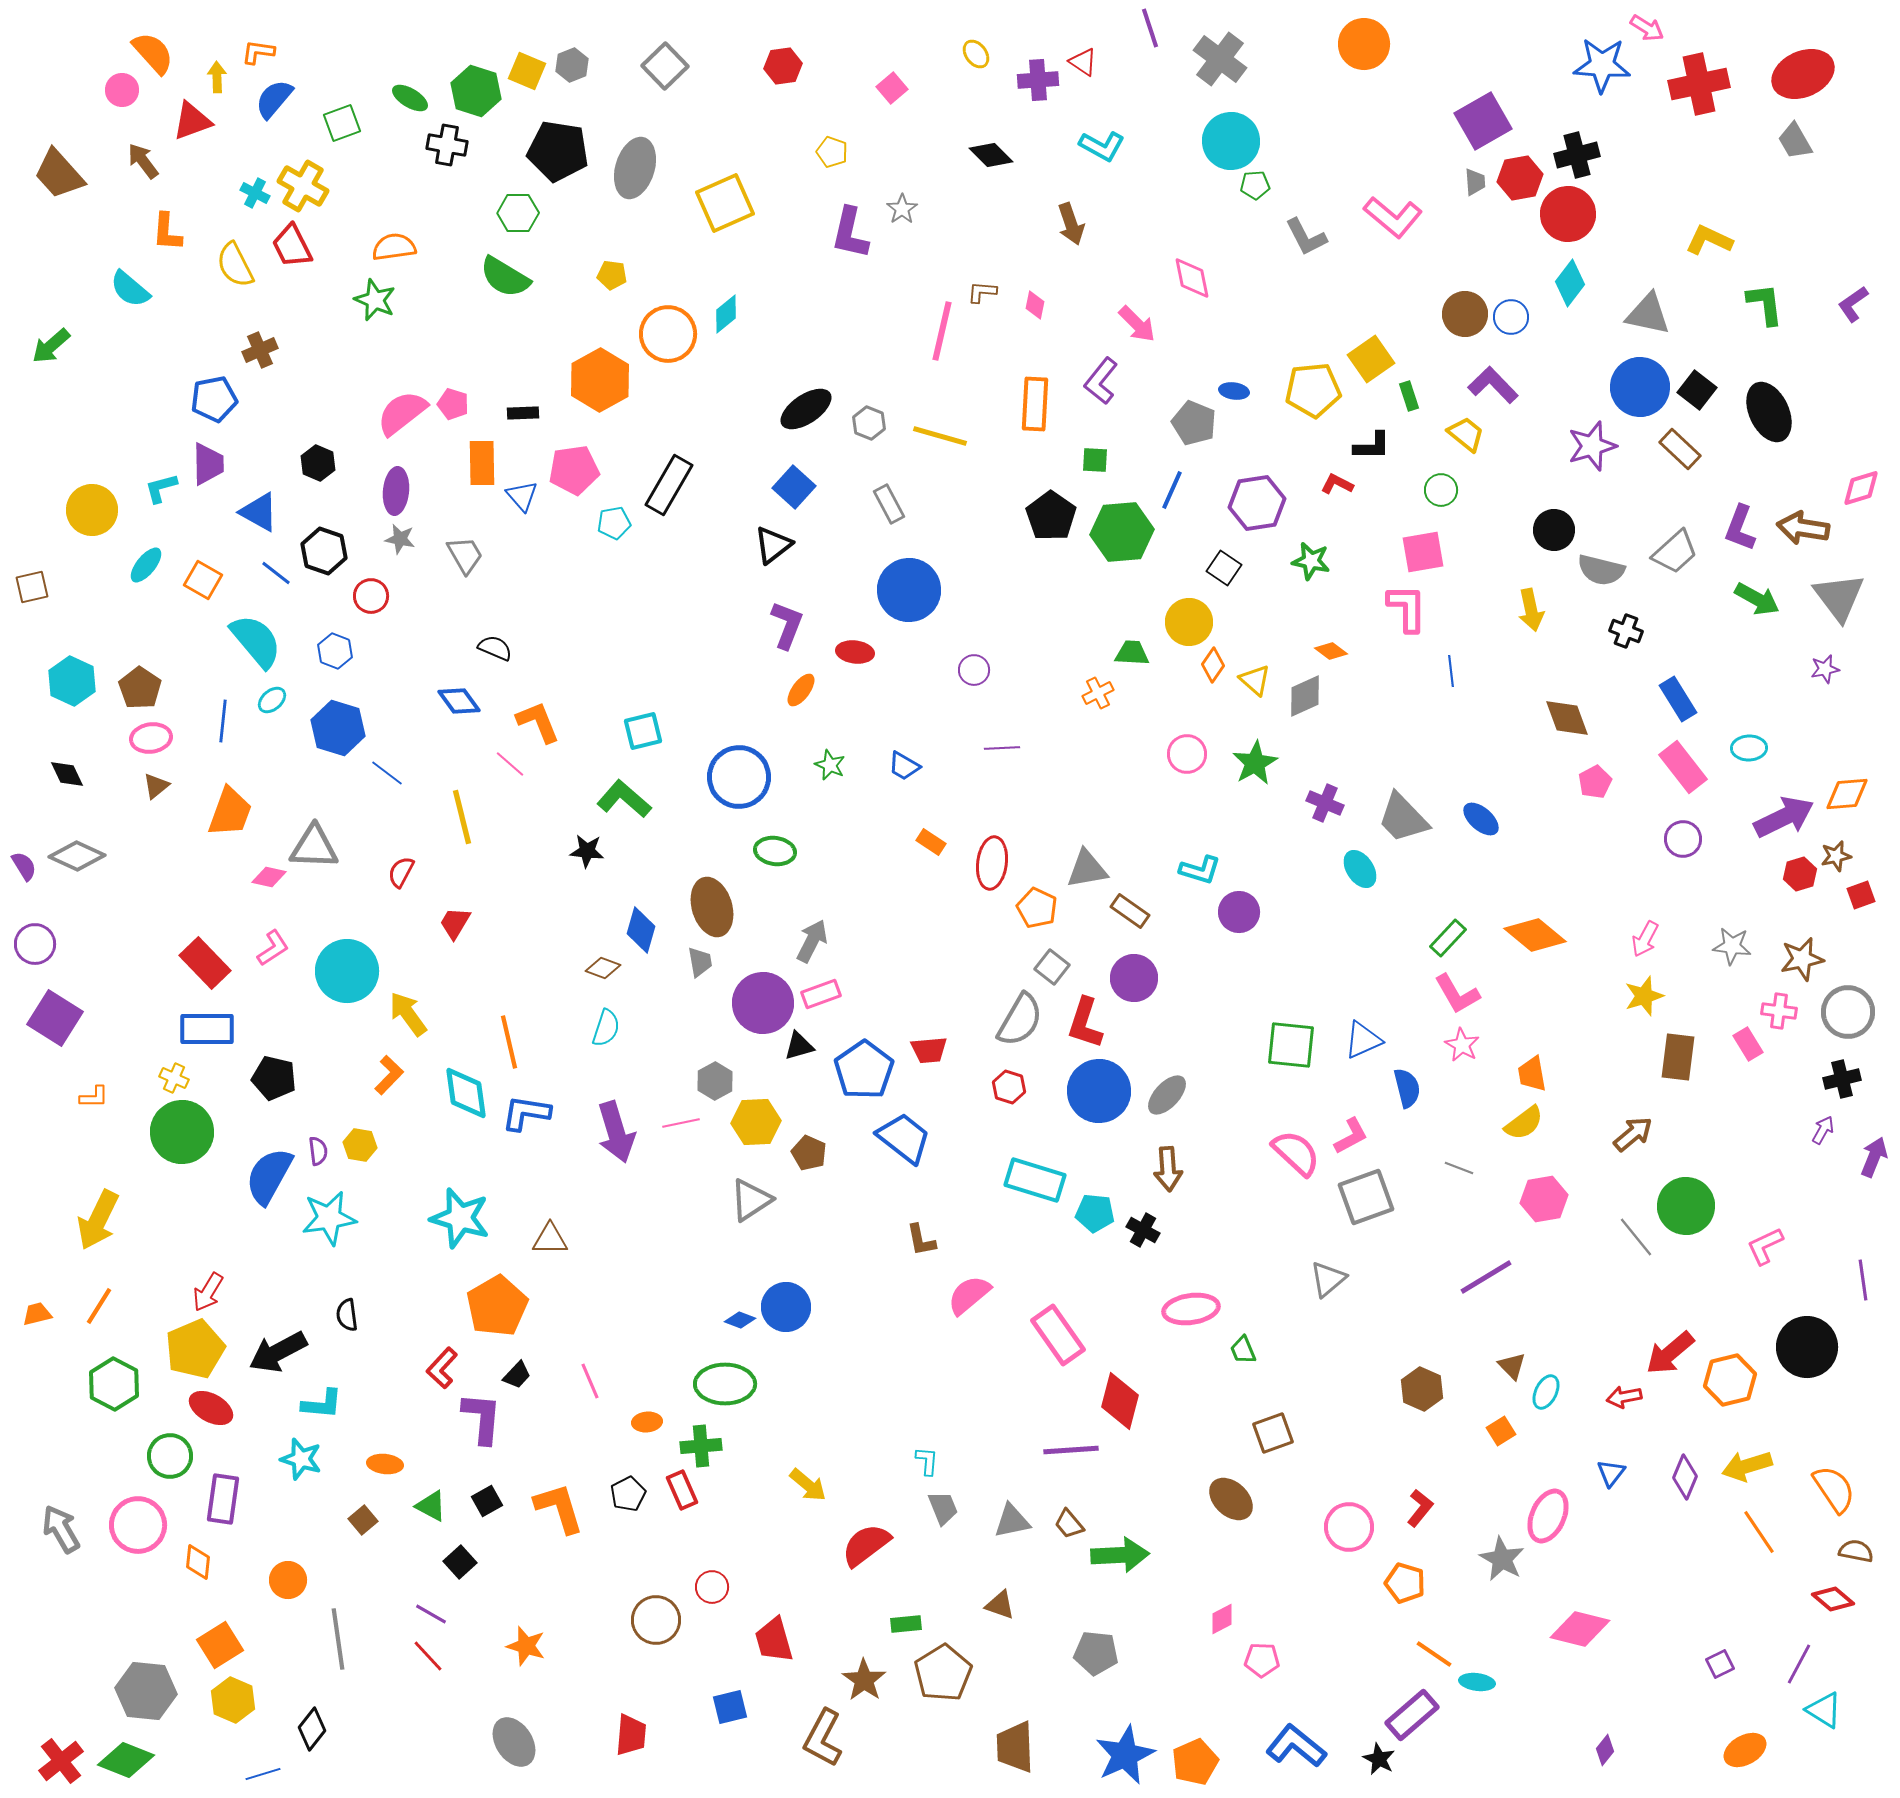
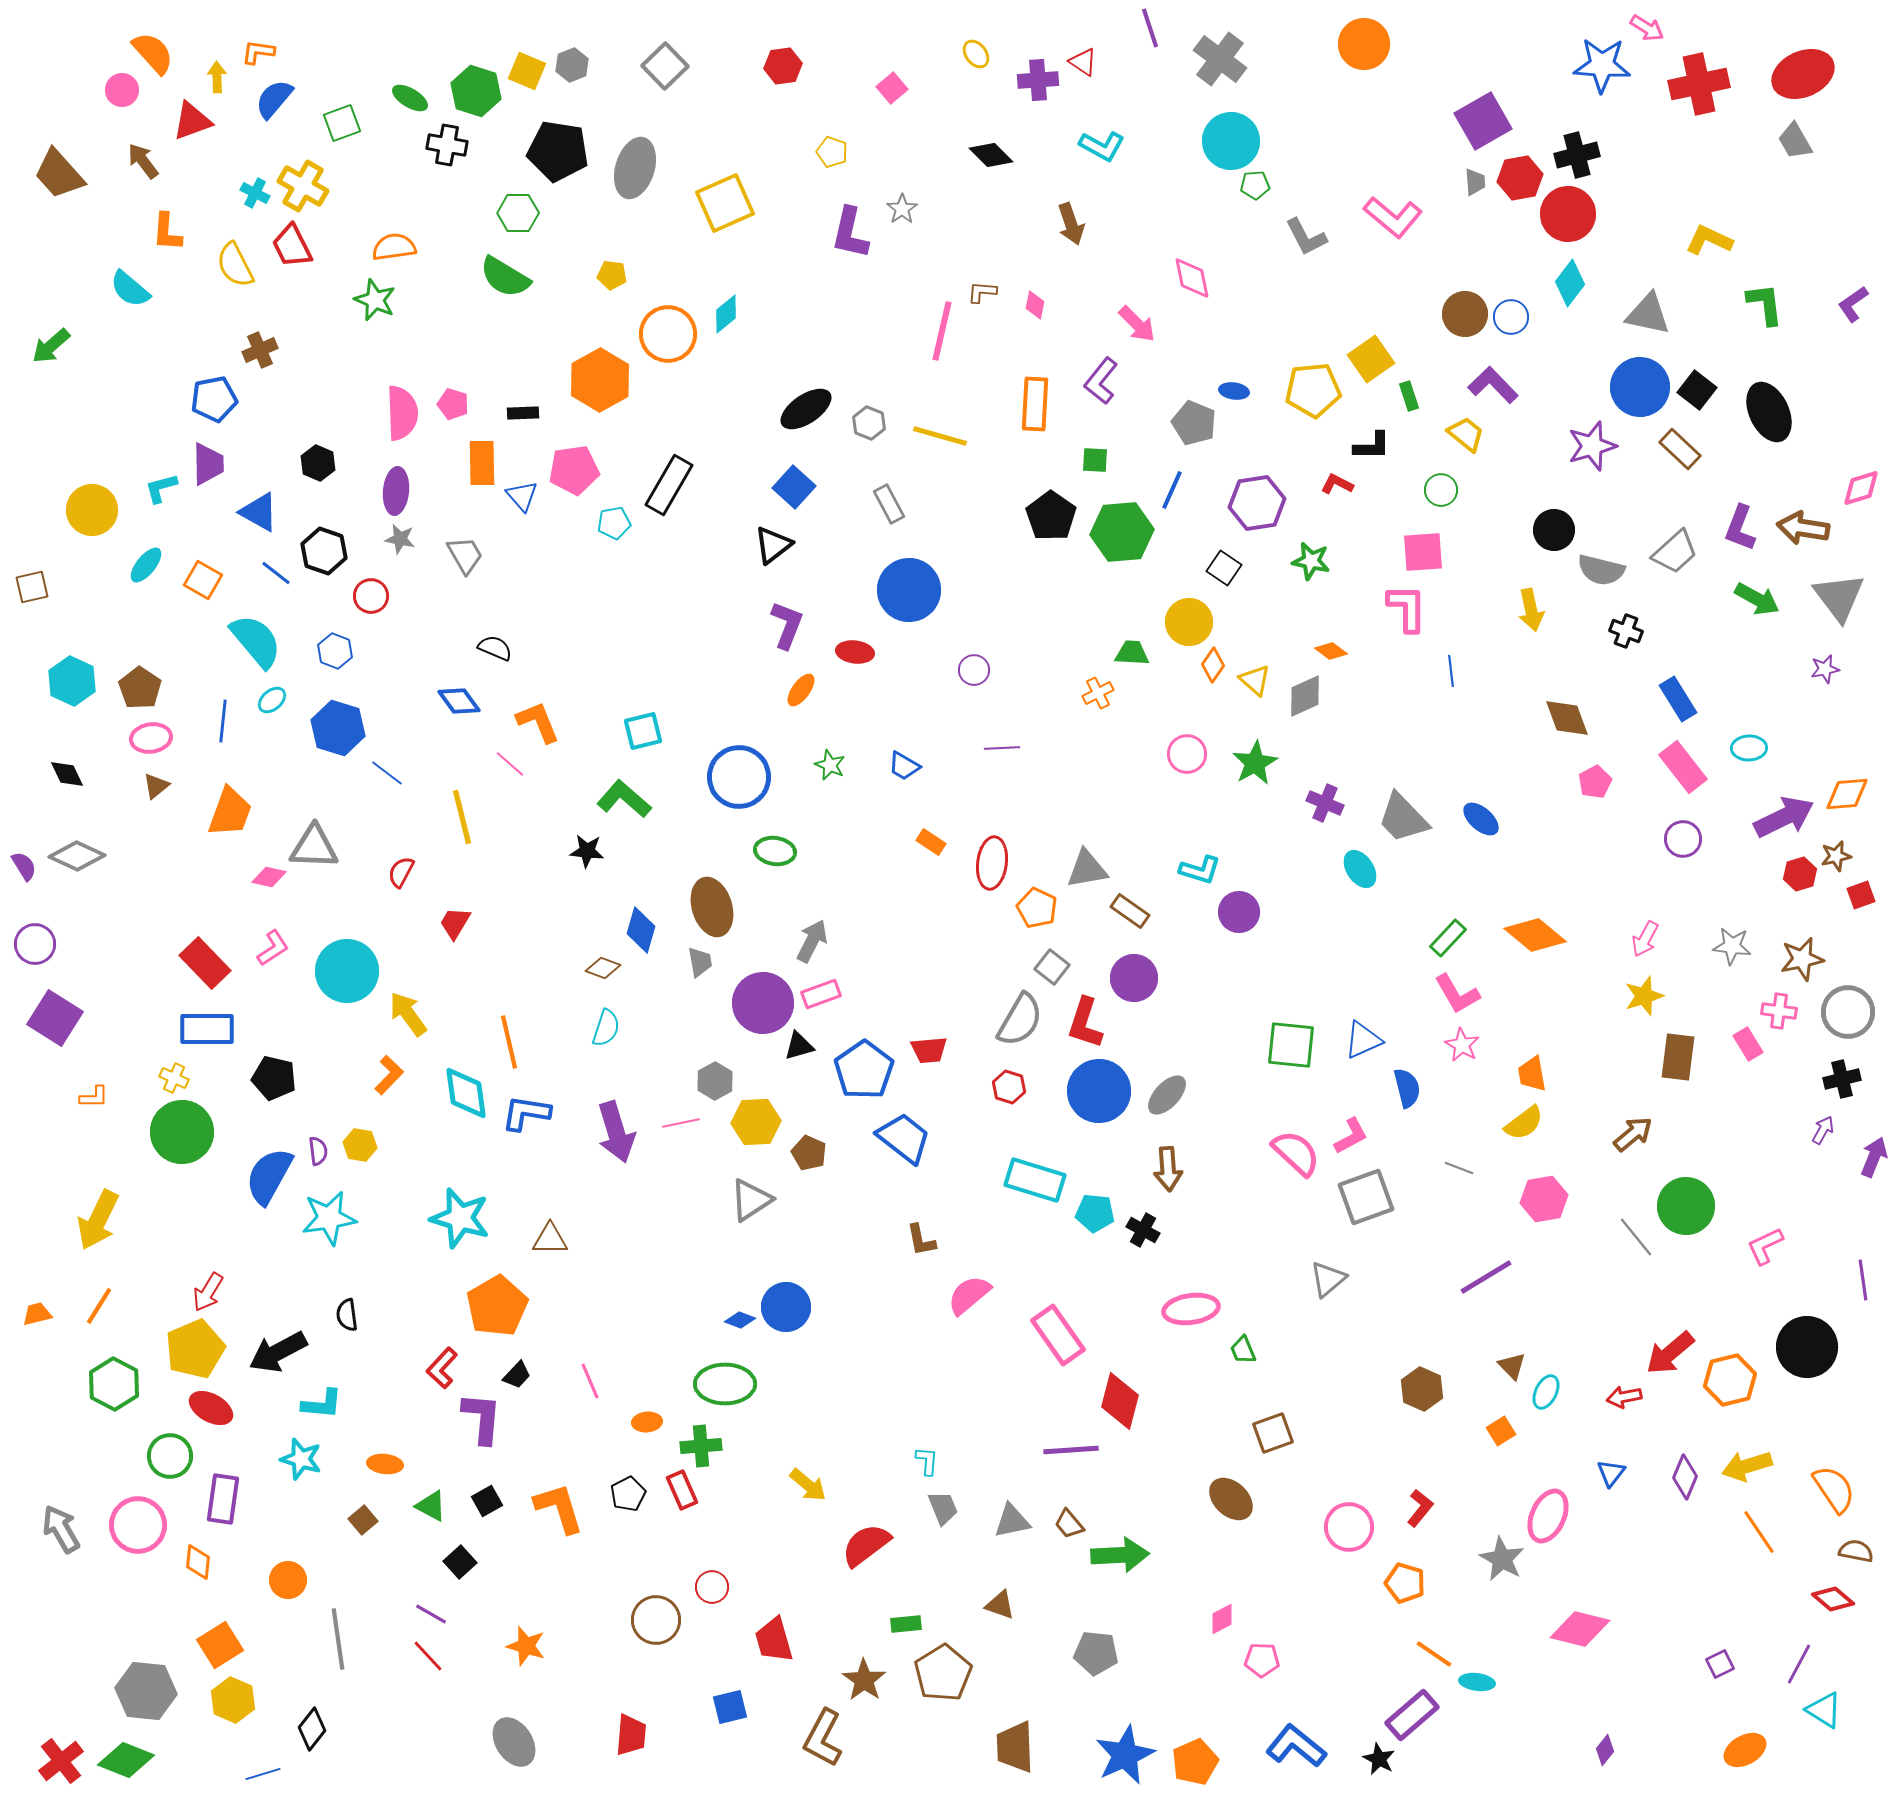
pink semicircle at (402, 413): rotated 126 degrees clockwise
pink square at (1423, 552): rotated 6 degrees clockwise
